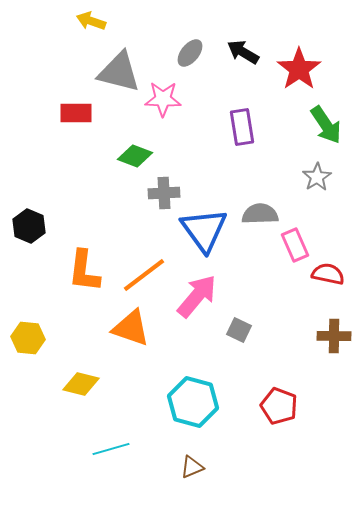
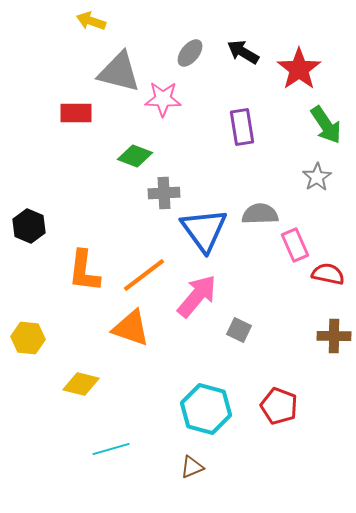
cyan hexagon: moved 13 px right, 7 px down
